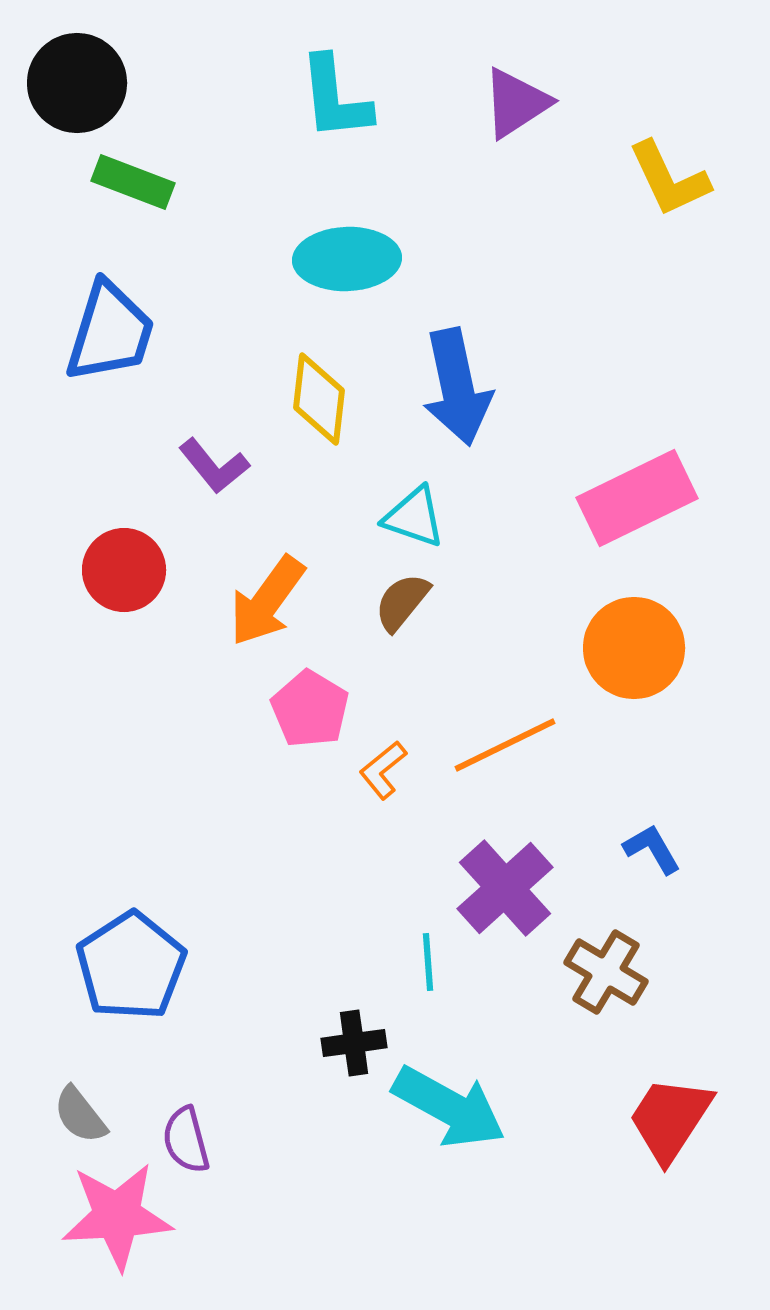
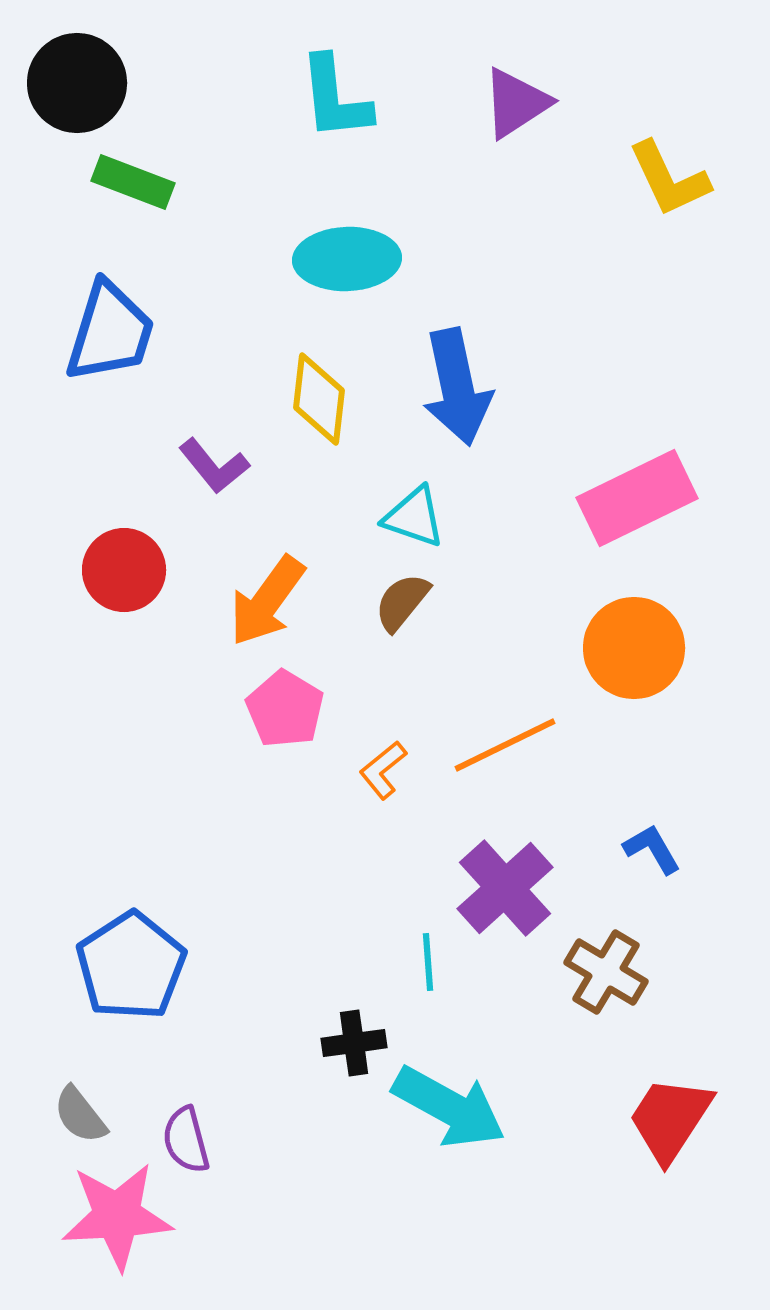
pink pentagon: moved 25 px left
